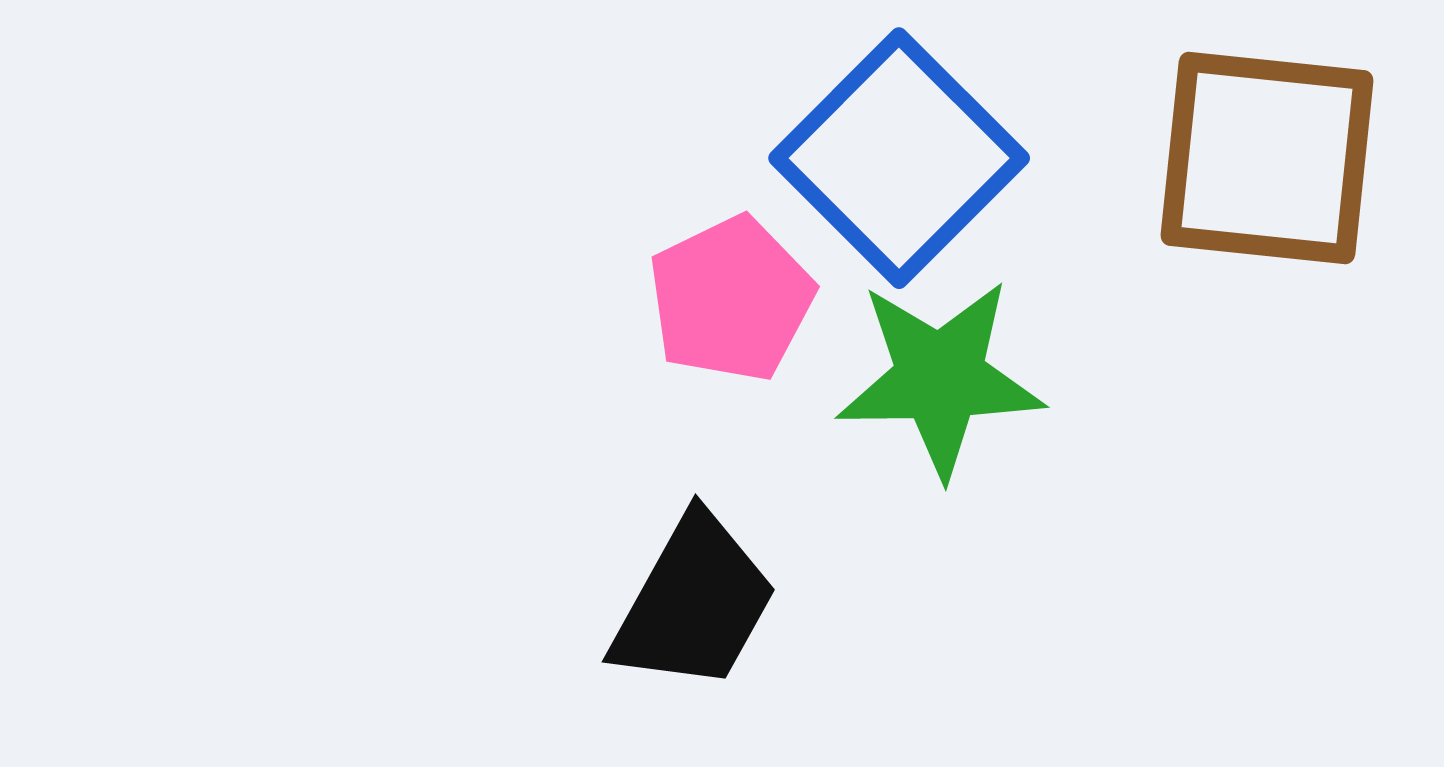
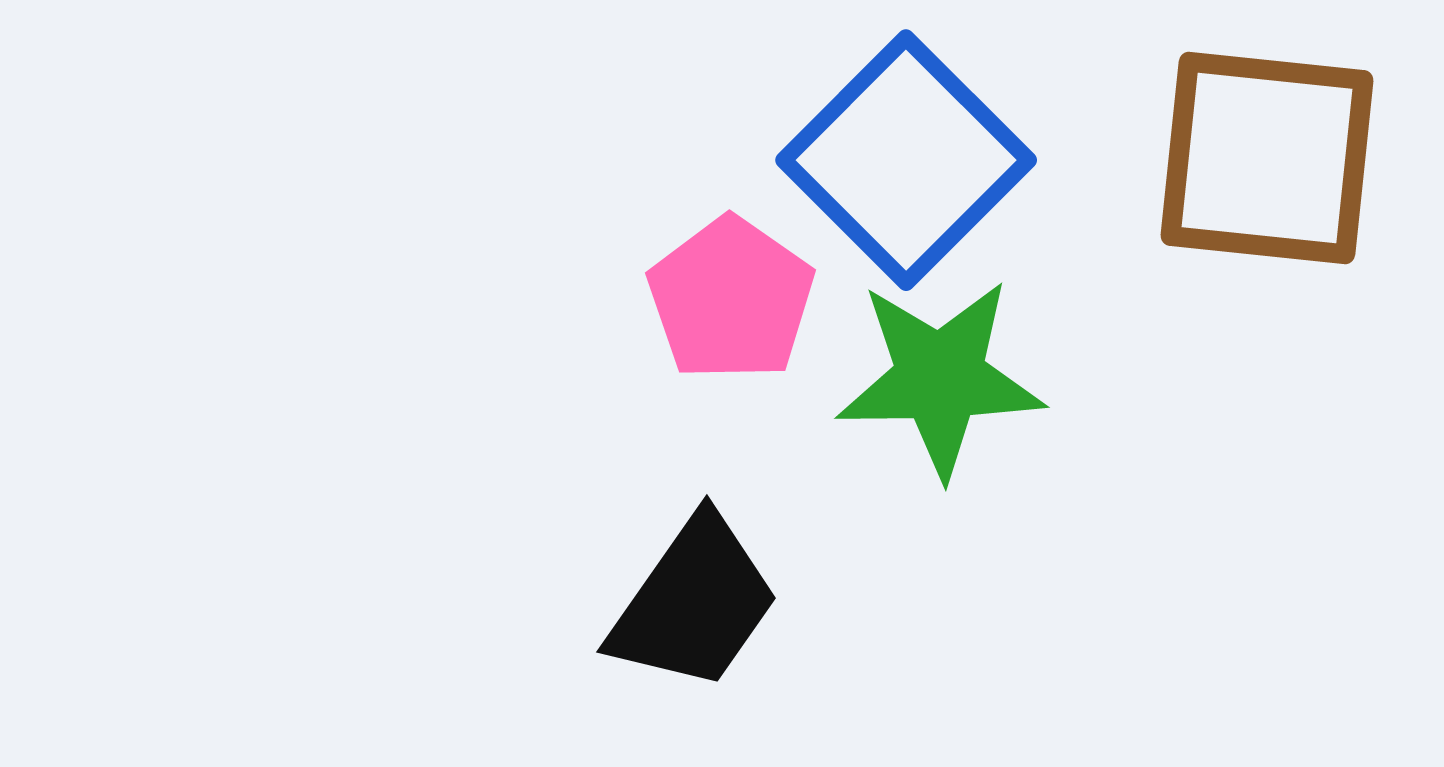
blue square: moved 7 px right, 2 px down
pink pentagon: rotated 11 degrees counterclockwise
black trapezoid: rotated 6 degrees clockwise
